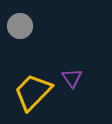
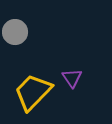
gray circle: moved 5 px left, 6 px down
